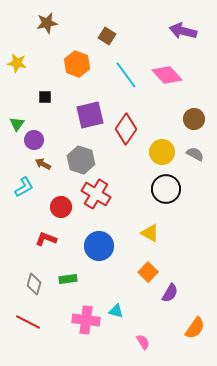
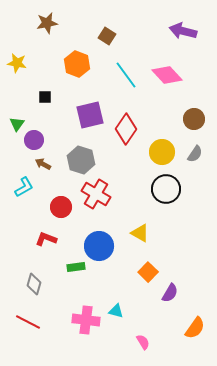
gray semicircle: rotated 96 degrees clockwise
yellow triangle: moved 10 px left
green rectangle: moved 8 px right, 12 px up
